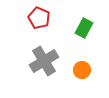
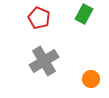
green rectangle: moved 14 px up
orange circle: moved 9 px right, 9 px down
